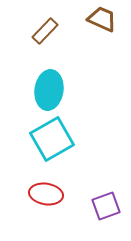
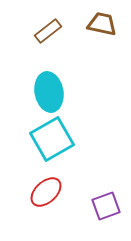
brown trapezoid: moved 5 px down; rotated 12 degrees counterclockwise
brown rectangle: moved 3 px right; rotated 8 degrees clockwise
cyan ellipse: moved 2 px down; rotated 18 degrees counterclockwise
red ellipse: moved 2 px up; rotated 52 degrees counterclockwise
